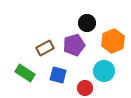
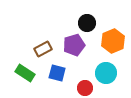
brown rectangle: moved 2 px left, 1 px down
cyan circle: moved 2 px right, 2 px down
blue square: moved 1 px left, 2 px up
